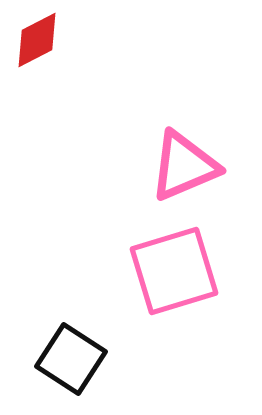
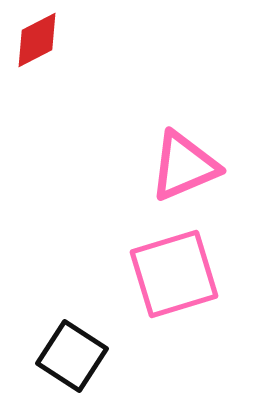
pink square: moved 3 px down
black square: moved 1 px right, 3 px up
